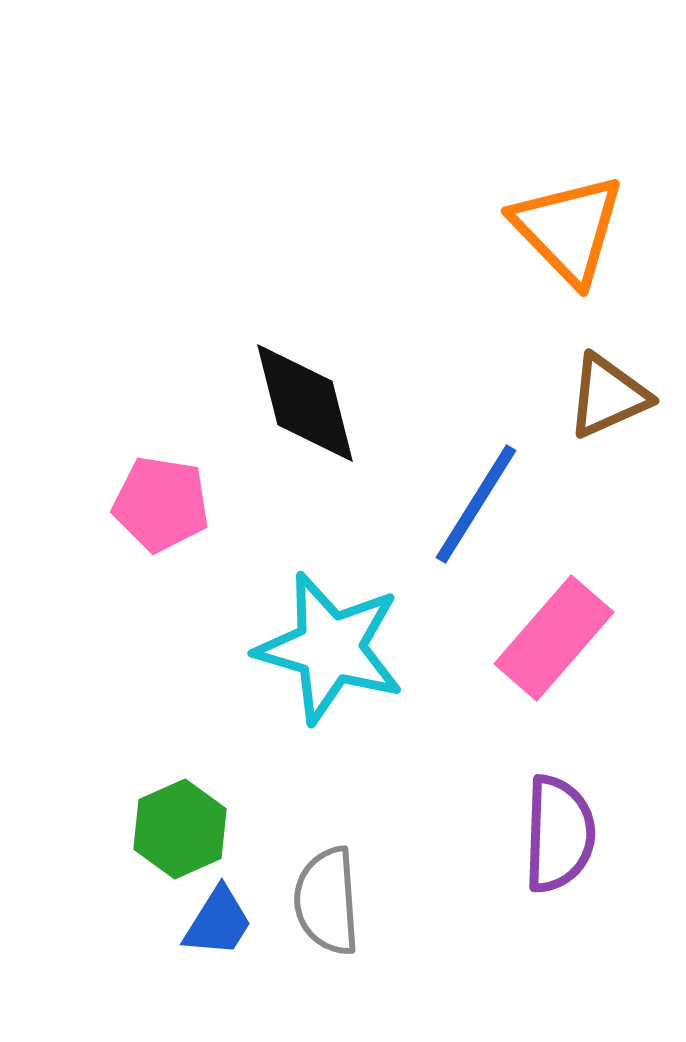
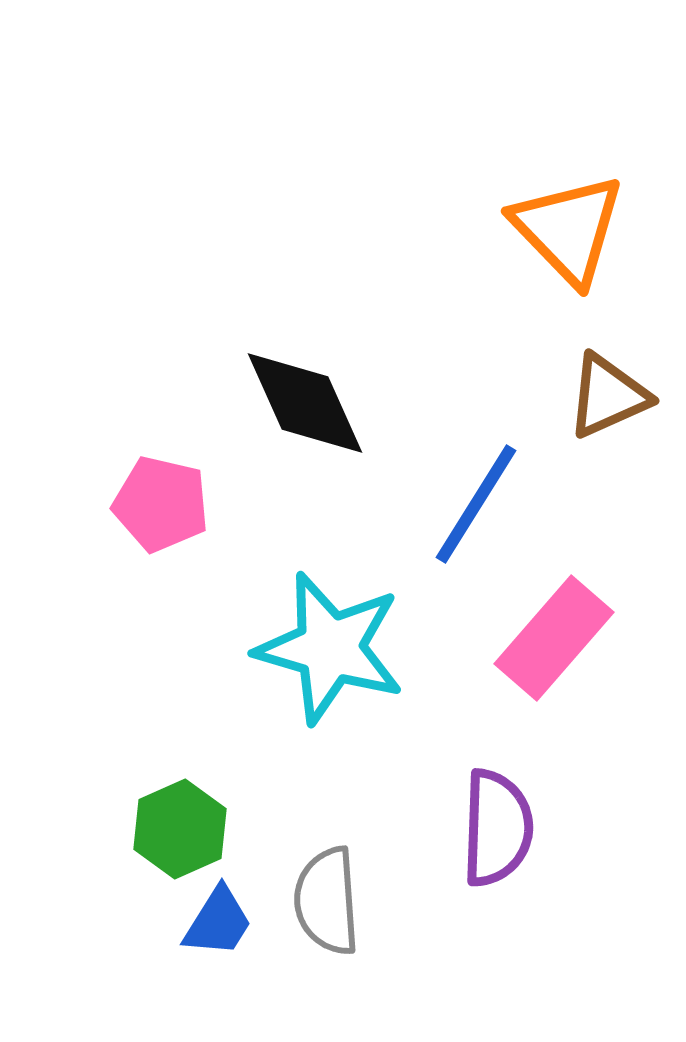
black diamond: rotated 10 degrees counterclockwise
pink pentagon: rotated 4 degrees clockwise
purple semicircle: moved 62 px left, 6 px up
